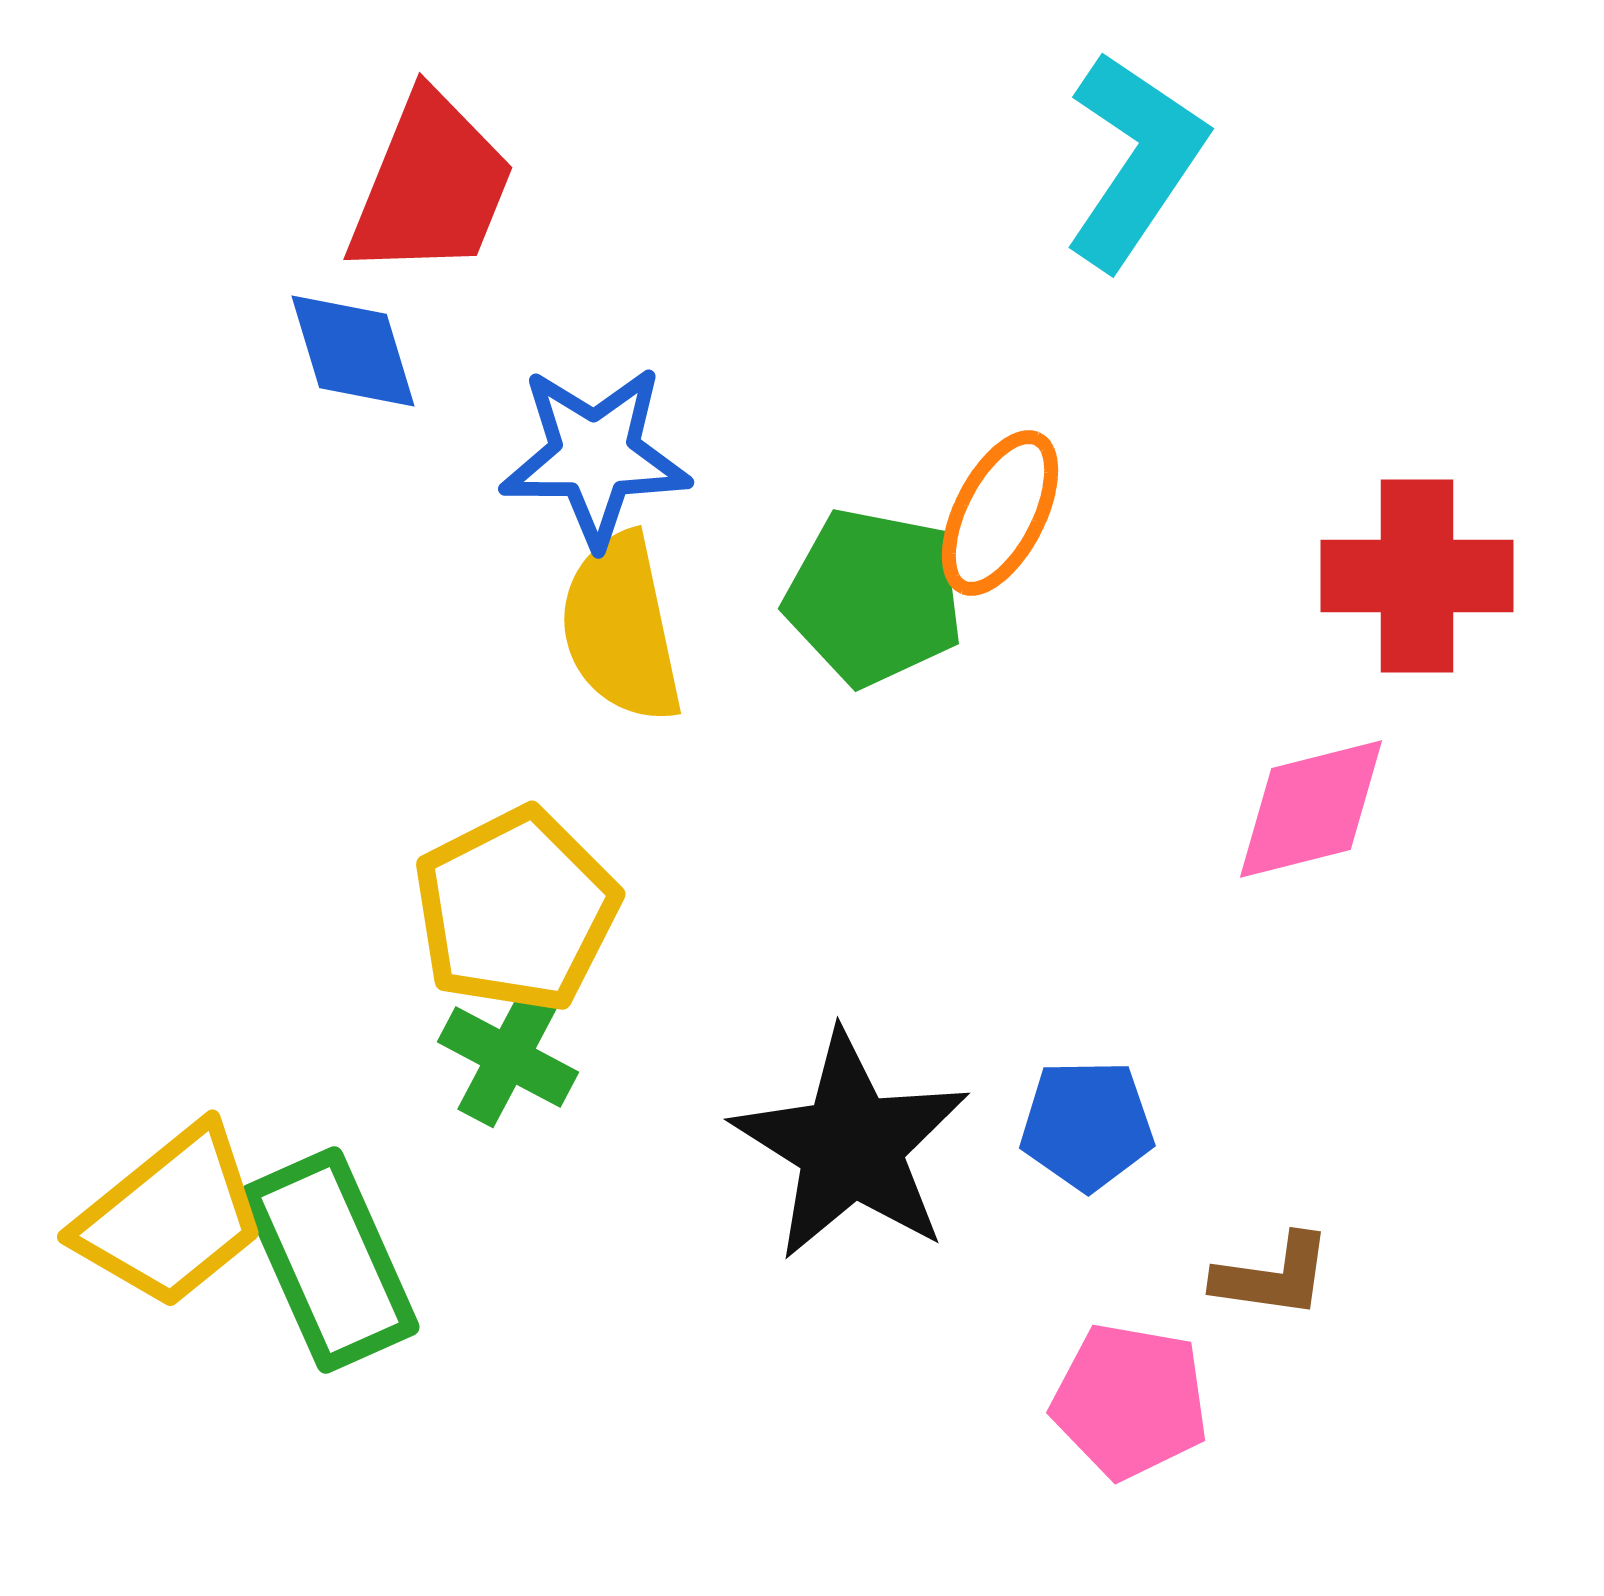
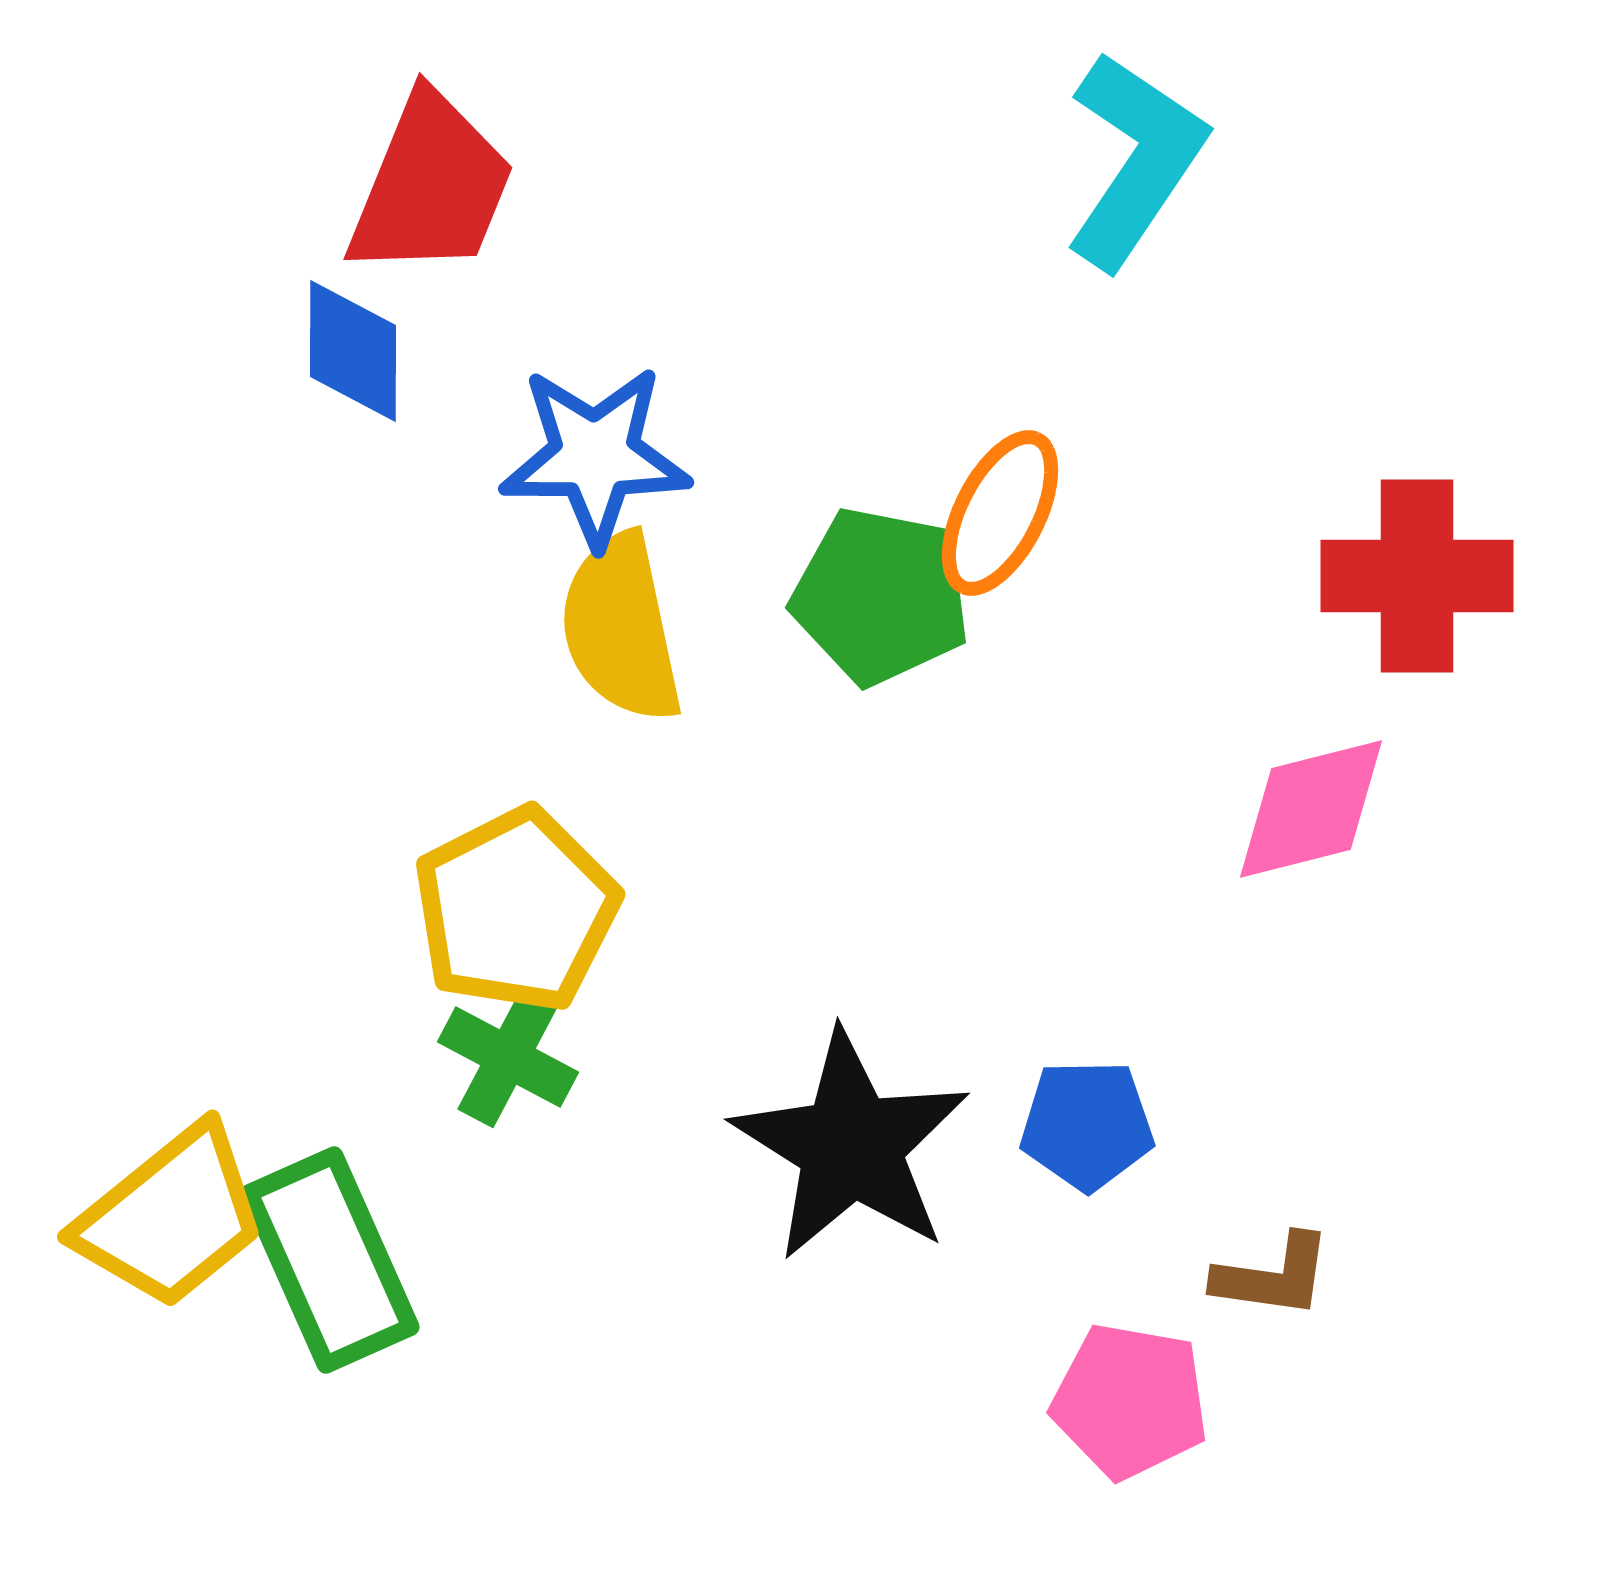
blue diamond: rotated 17 degrees clockwise
green pentagon: moved 7 px right, 1 px up
